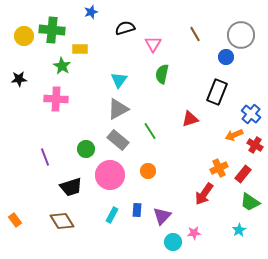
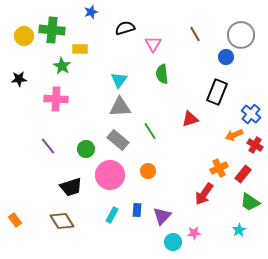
green semicircle: rotated 18 degrees counterclockwise
gray triangle: moved 2 px right, 2 px up; rotated 25 degrees clockwise
purple line: moved 3 px right, 11 px up; rotated 18 degrees counterclockwise
